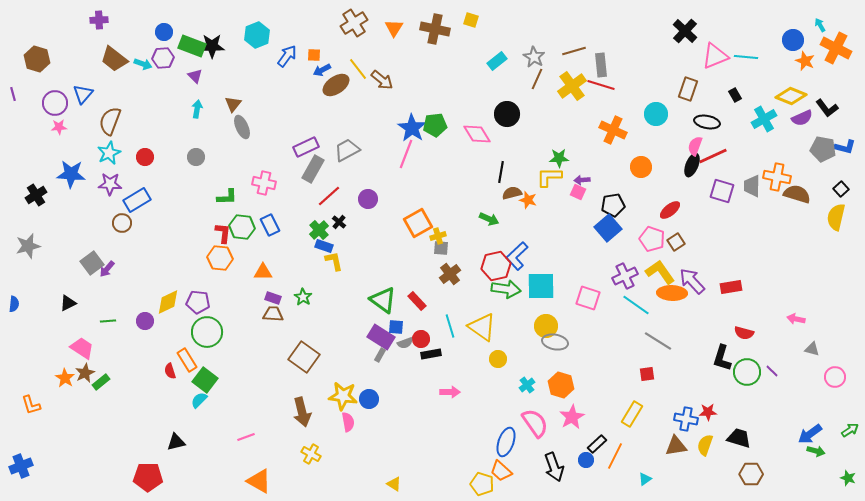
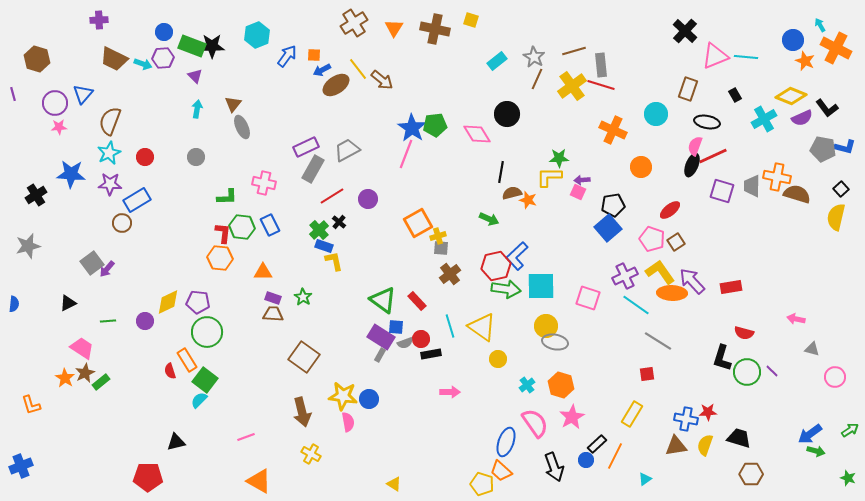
brown trapezoid at (114, 59): rotated 12 degrees counterclockwise
red line at (329, 196): moved 3 px right; rotated 10 degrees clockwise
